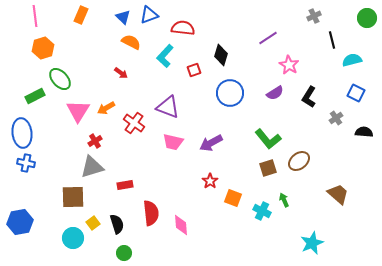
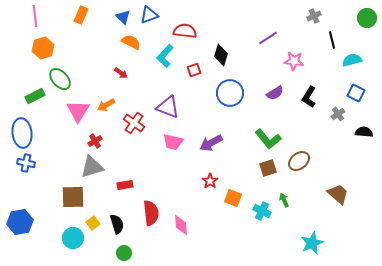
red semicircle at (183, 28): moved 2 px right, 3 px down
pink star at (289, 65): moved 5 px right, 4 px up; rotated 24 degrees counterclockwise
orange arrow at (106, 108): moved 3 px up
gray cross at (336, 118): moved 2 px right, 4 px up
